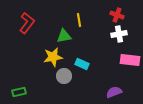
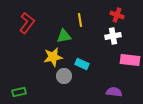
yellow line: moved 1 px right
white cross: moved 6 px left, 2 px down
purple semicircle: rotated 28 degrees clockwise
